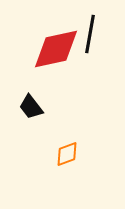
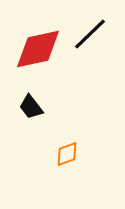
black line: rotated 36 degrees clockwise
red diamond: moved 18 px left
